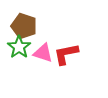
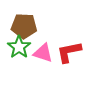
brown pentagon: rotated 15 degrees counterclockwise
red L-shape: moved 3 px right, 2 px up
